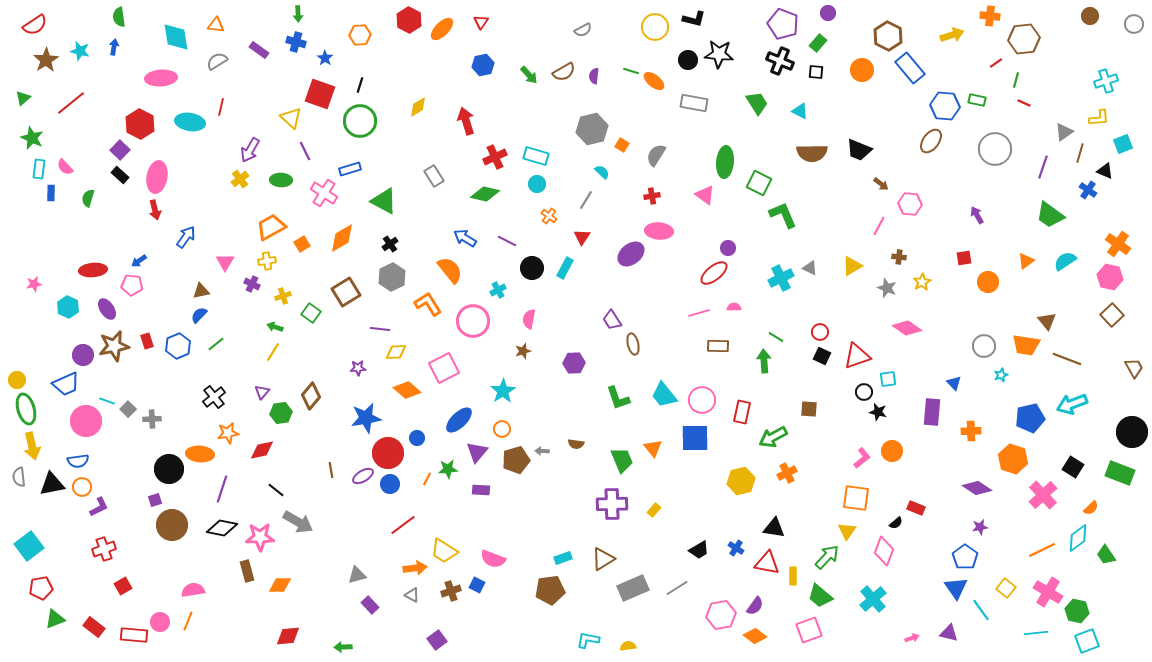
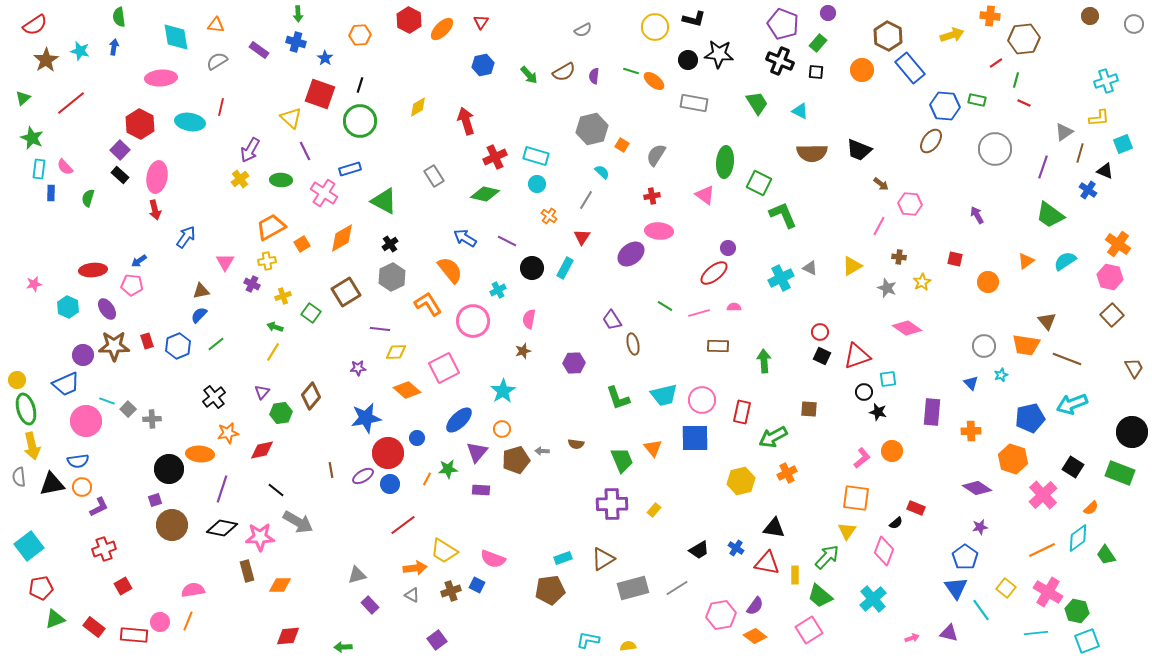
red square at (964, 258): moved 9 px left, 1 px down; rotated 21 degrees clockwise
green line at (776, 337): moved 111 px left, 31 px up
brown star at (114, 346): rotated 12 degrees clockwise
blue triangle at (954, 383): moved 17 px right
cyan trapezoid at (664, 395): rotated 64 degrees counterclockwise
yellow rectangle at (793, 576): moved 2 px right, 1 px up
gray rectangle at (633, 588): rotated 8 degrees clockwise
pink square at (809, 630): rotated 12 degrees counterclockwise
